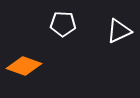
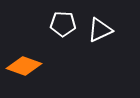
white triangle: moved 19 px left, 1 px up
